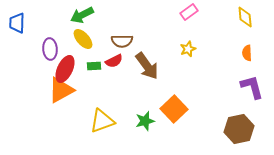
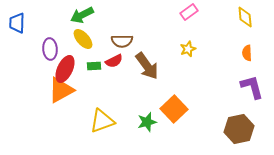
green star: moved 2 px right, 1 px down
